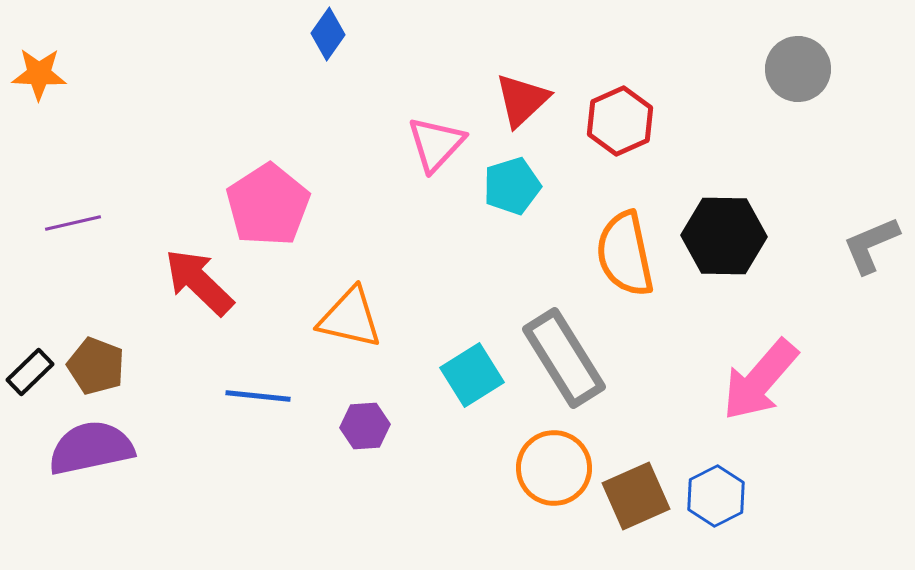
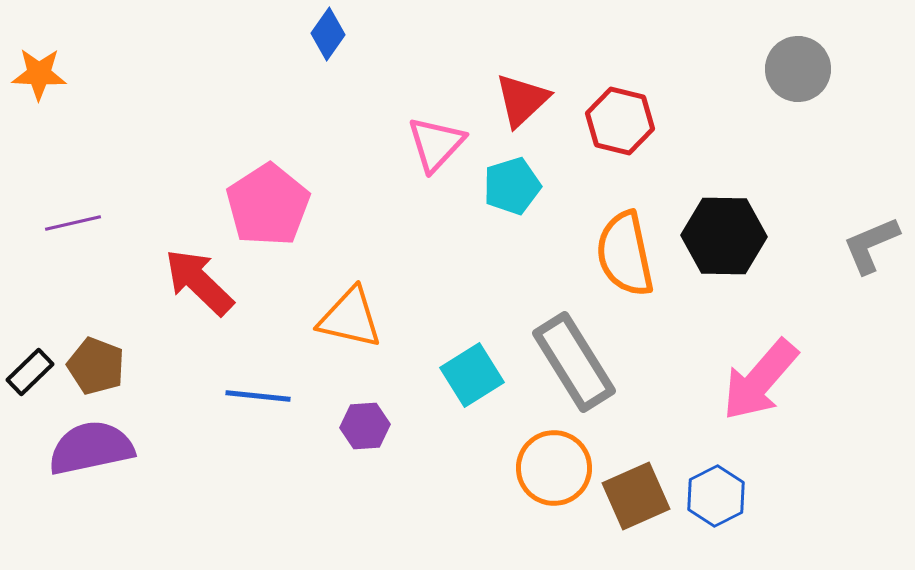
red hexagon: rotated 22 degrees counterclockwise
gray rectangle: moved 10 px right, 4 px down
